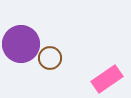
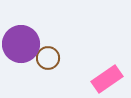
brown circle: moved 2 px left
